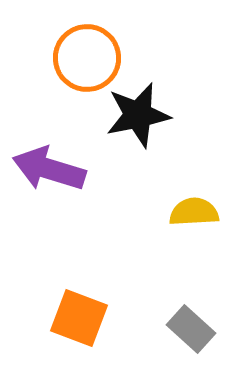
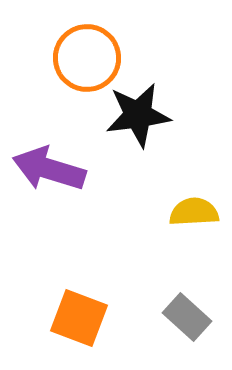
black star: rotated 4 degrees clockwise
gray rectangle: moved 4 px left, 12 px up
